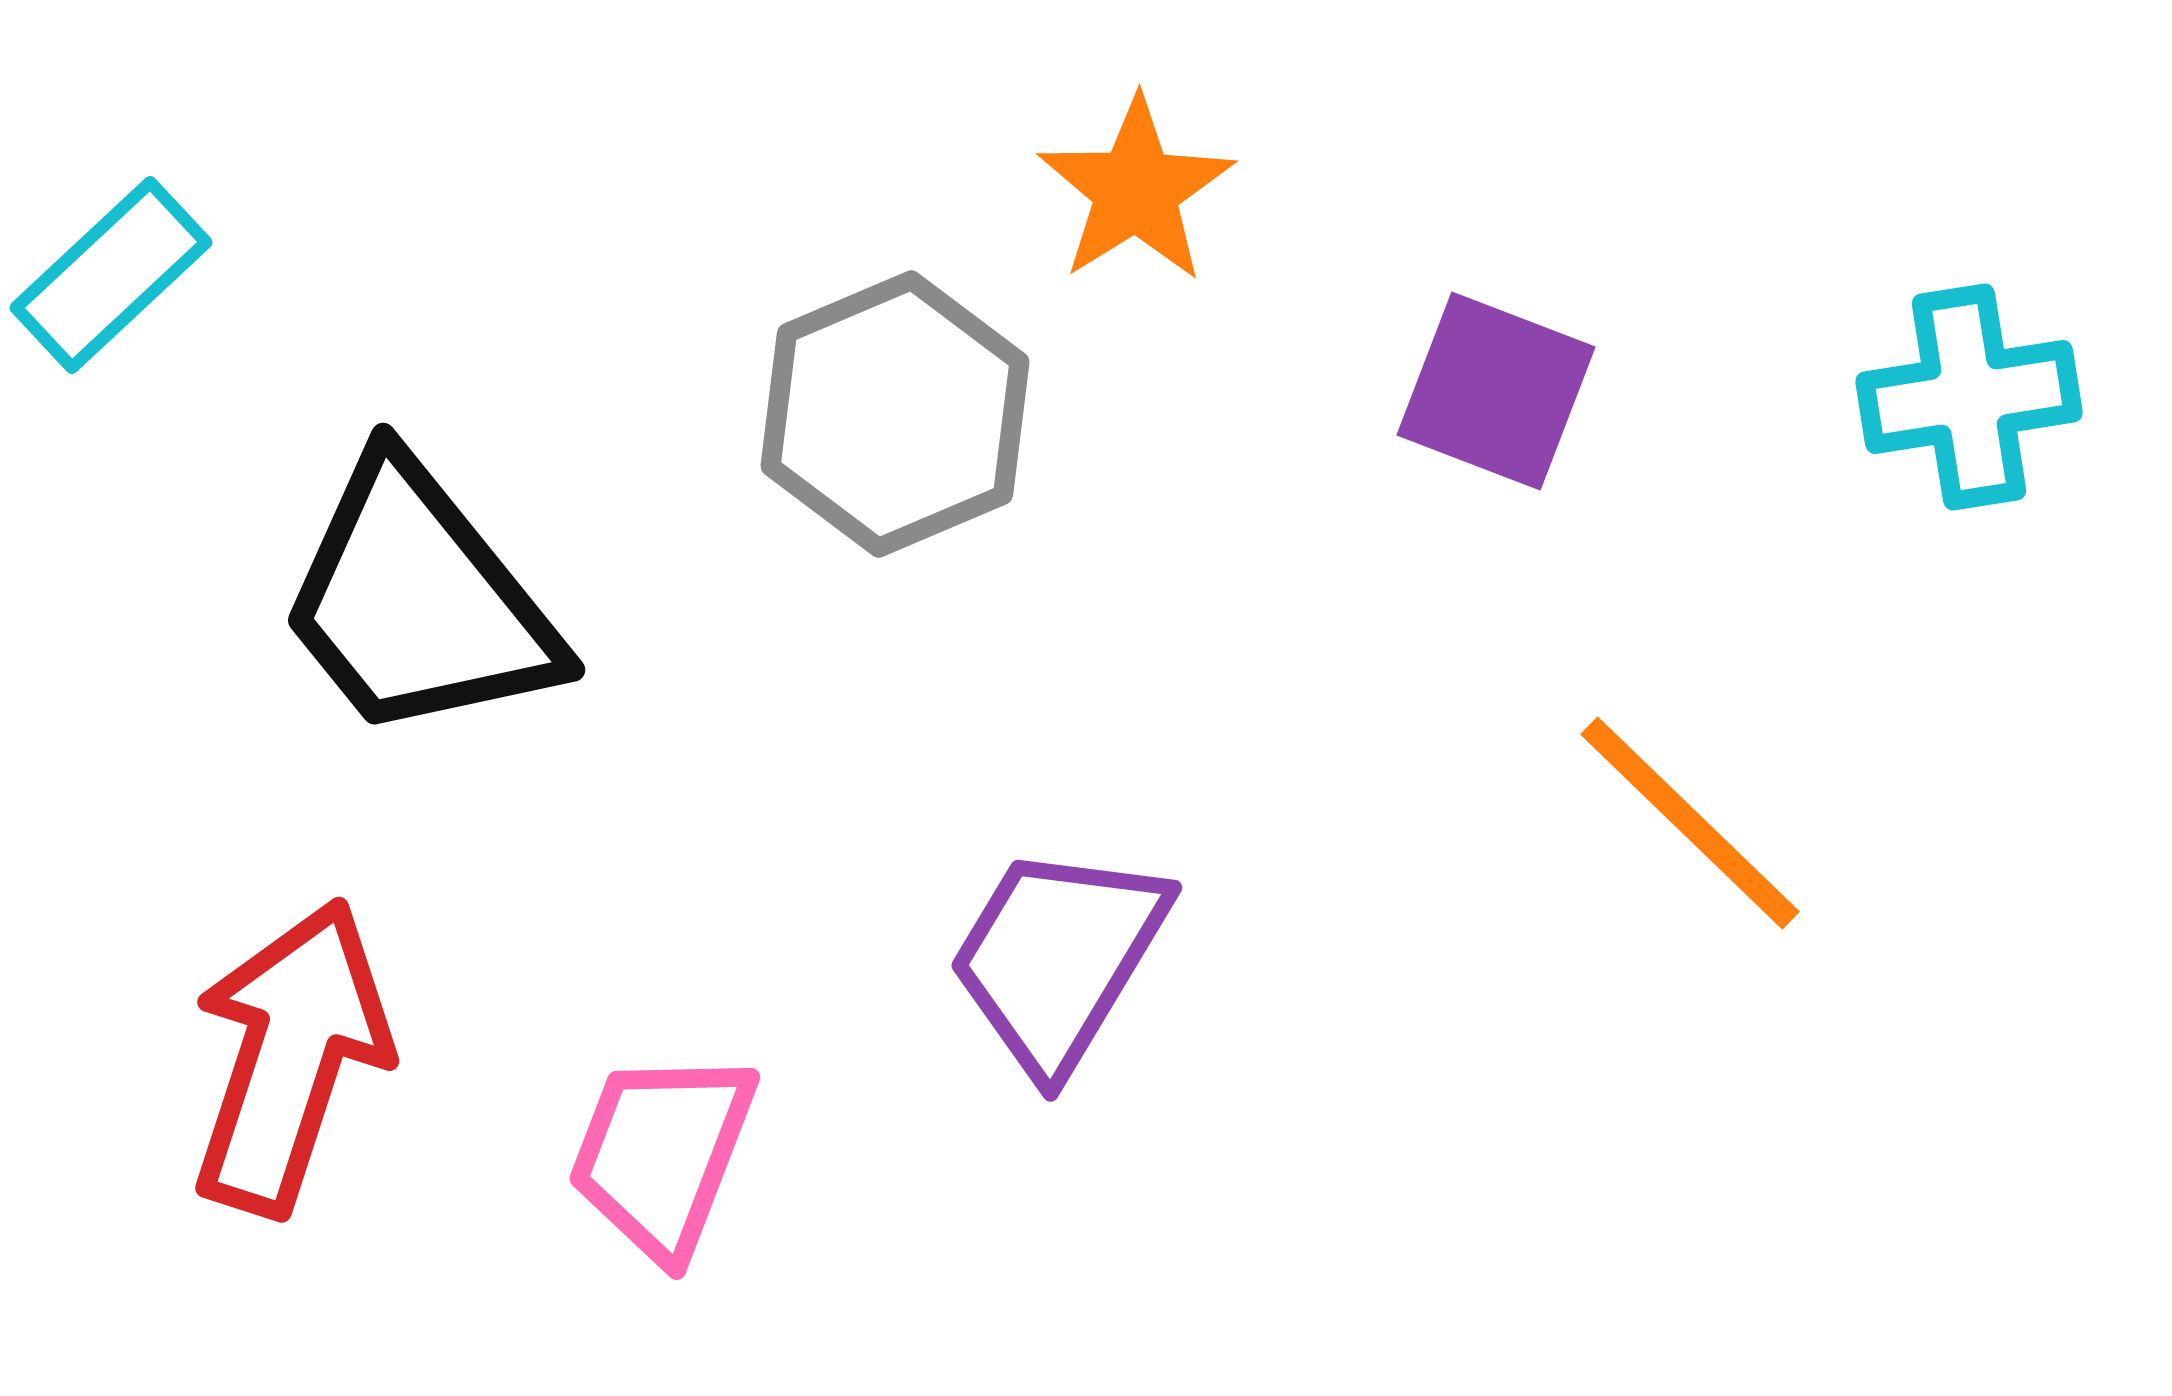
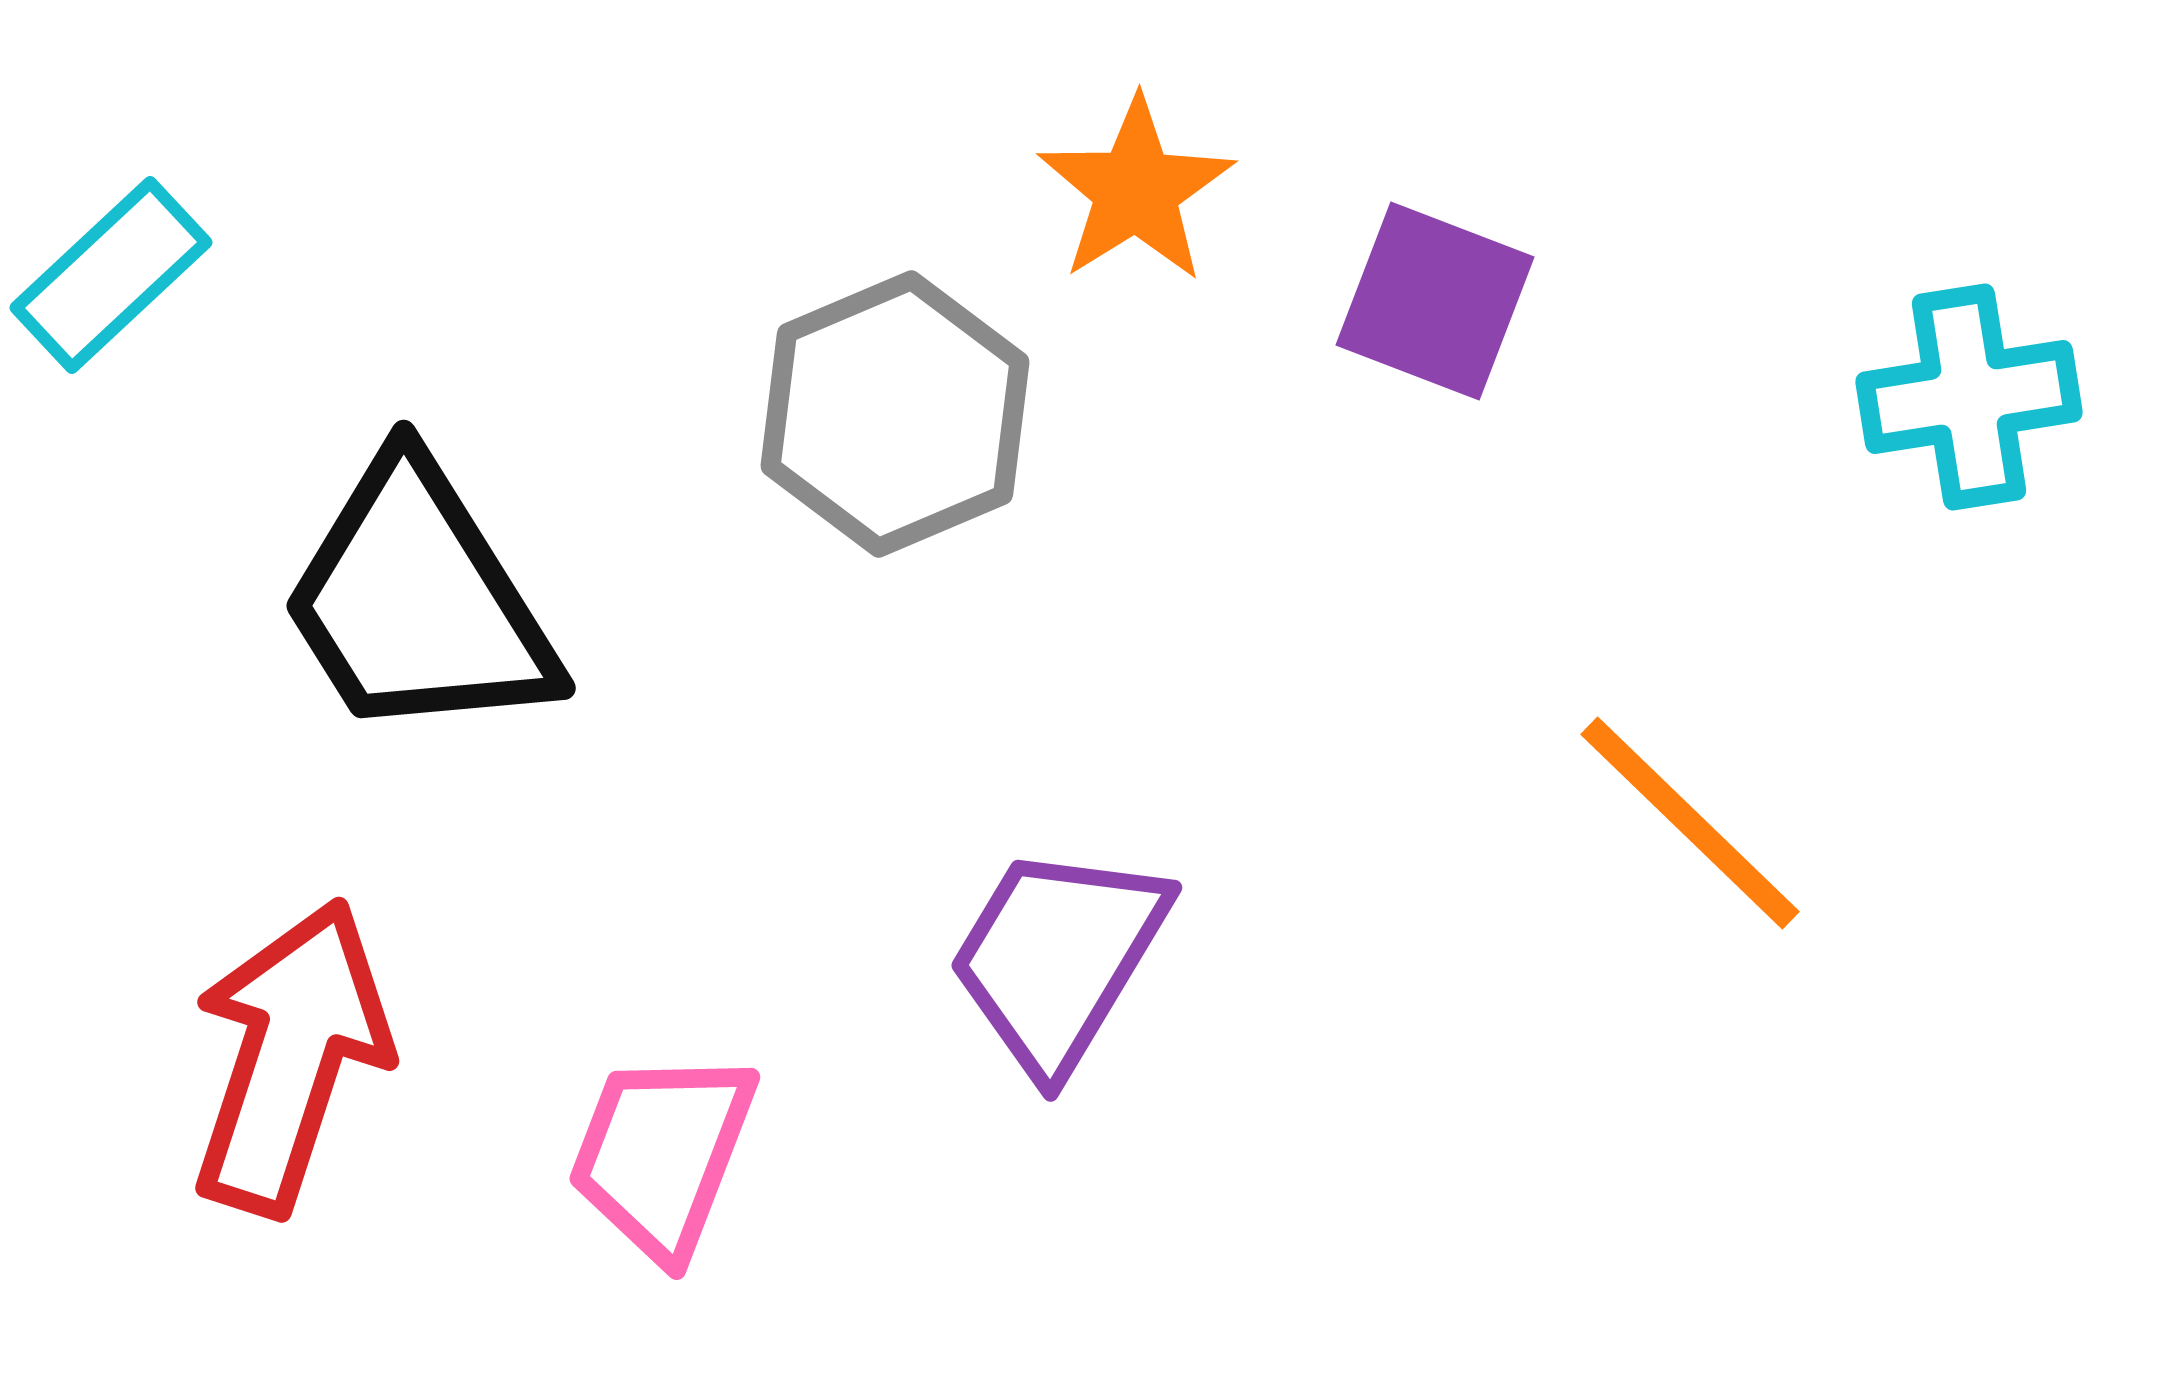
purple square: moved 61 px left, 90 px up
black trapezoid: rotated 7 degrees clockwise
